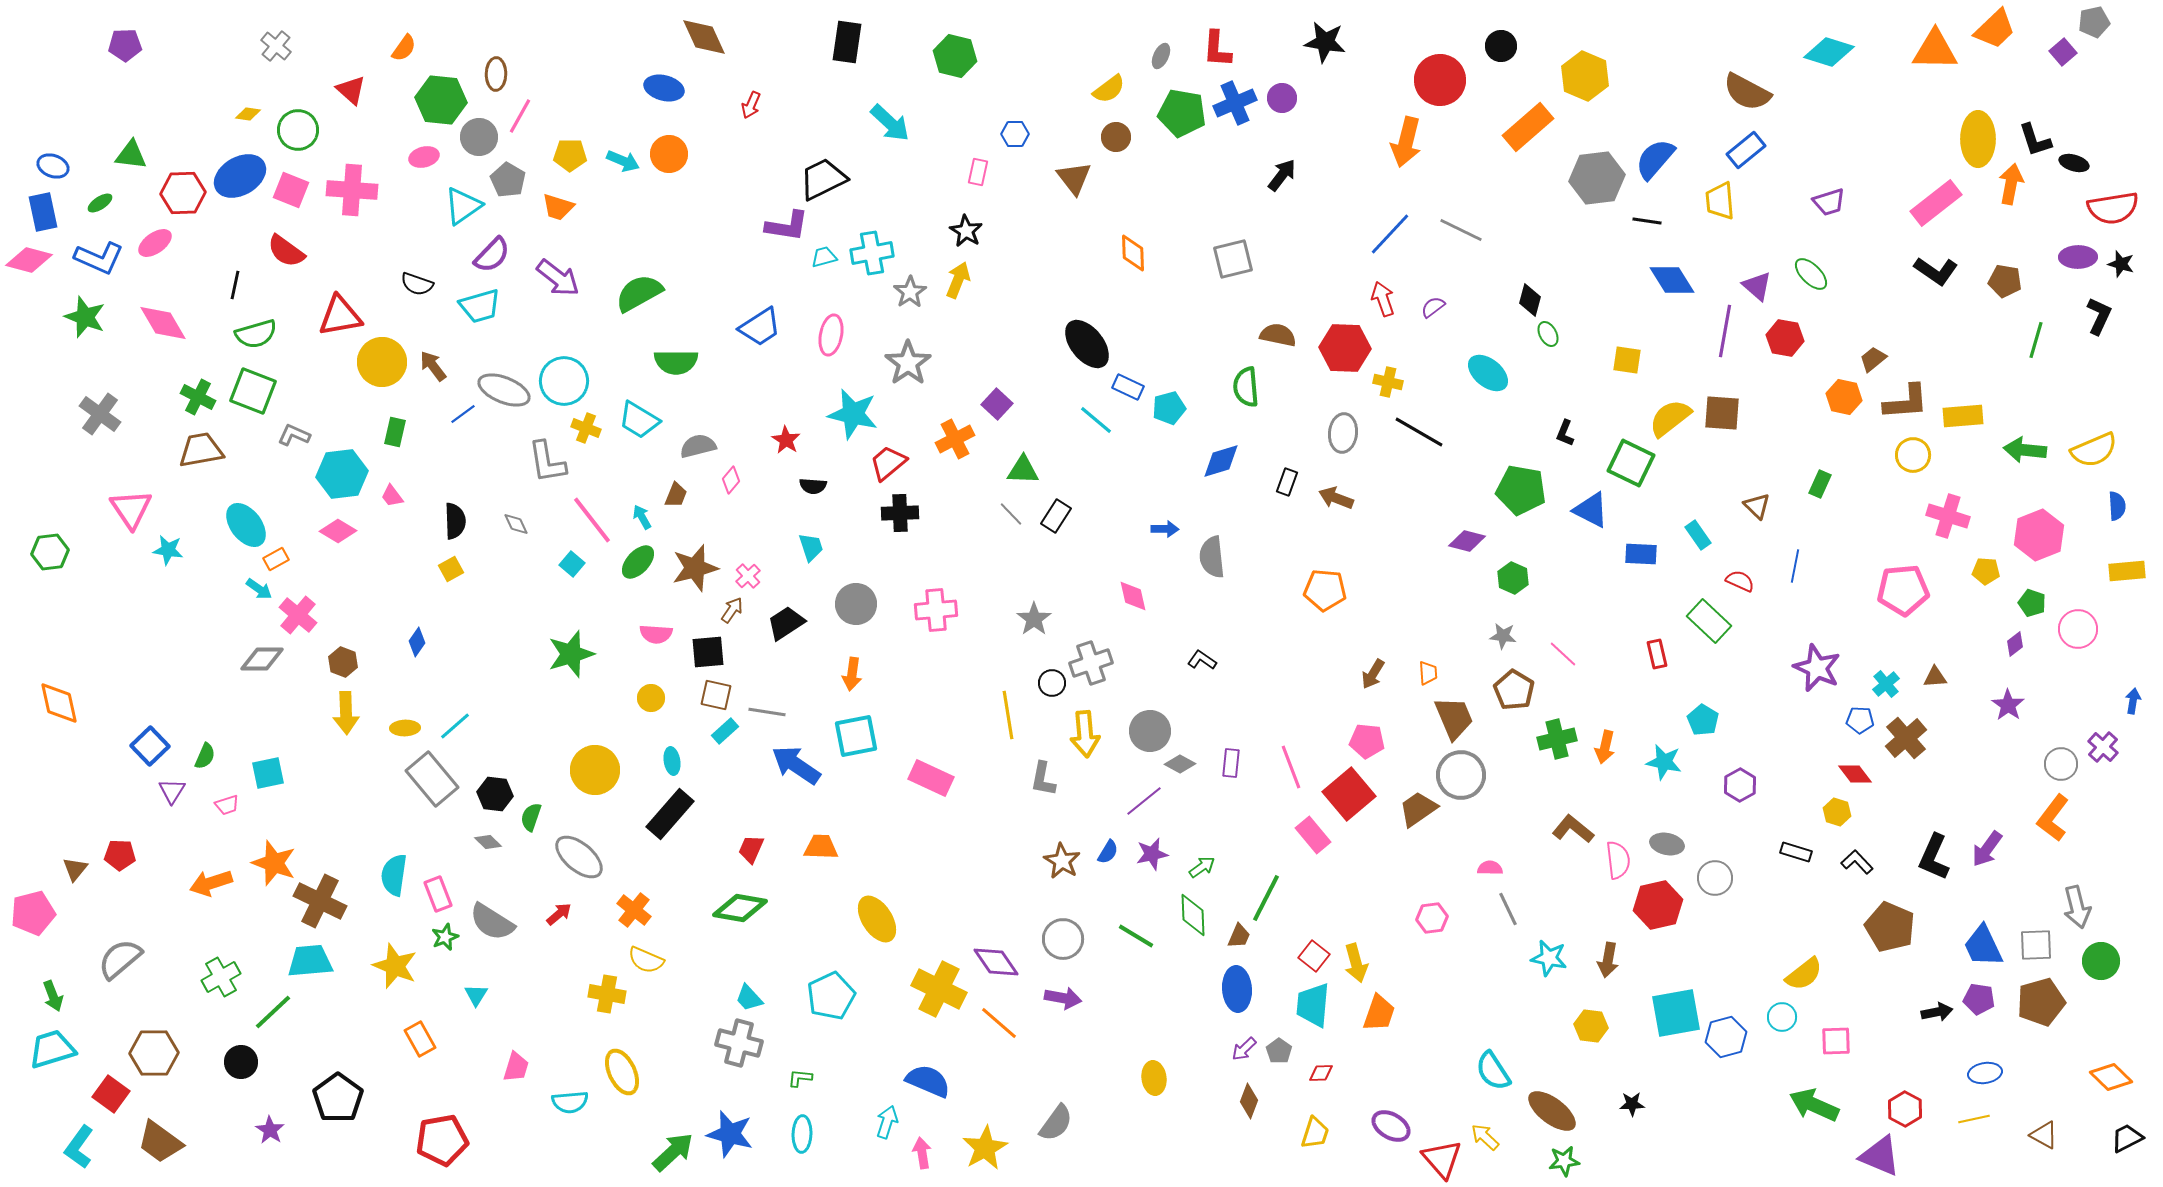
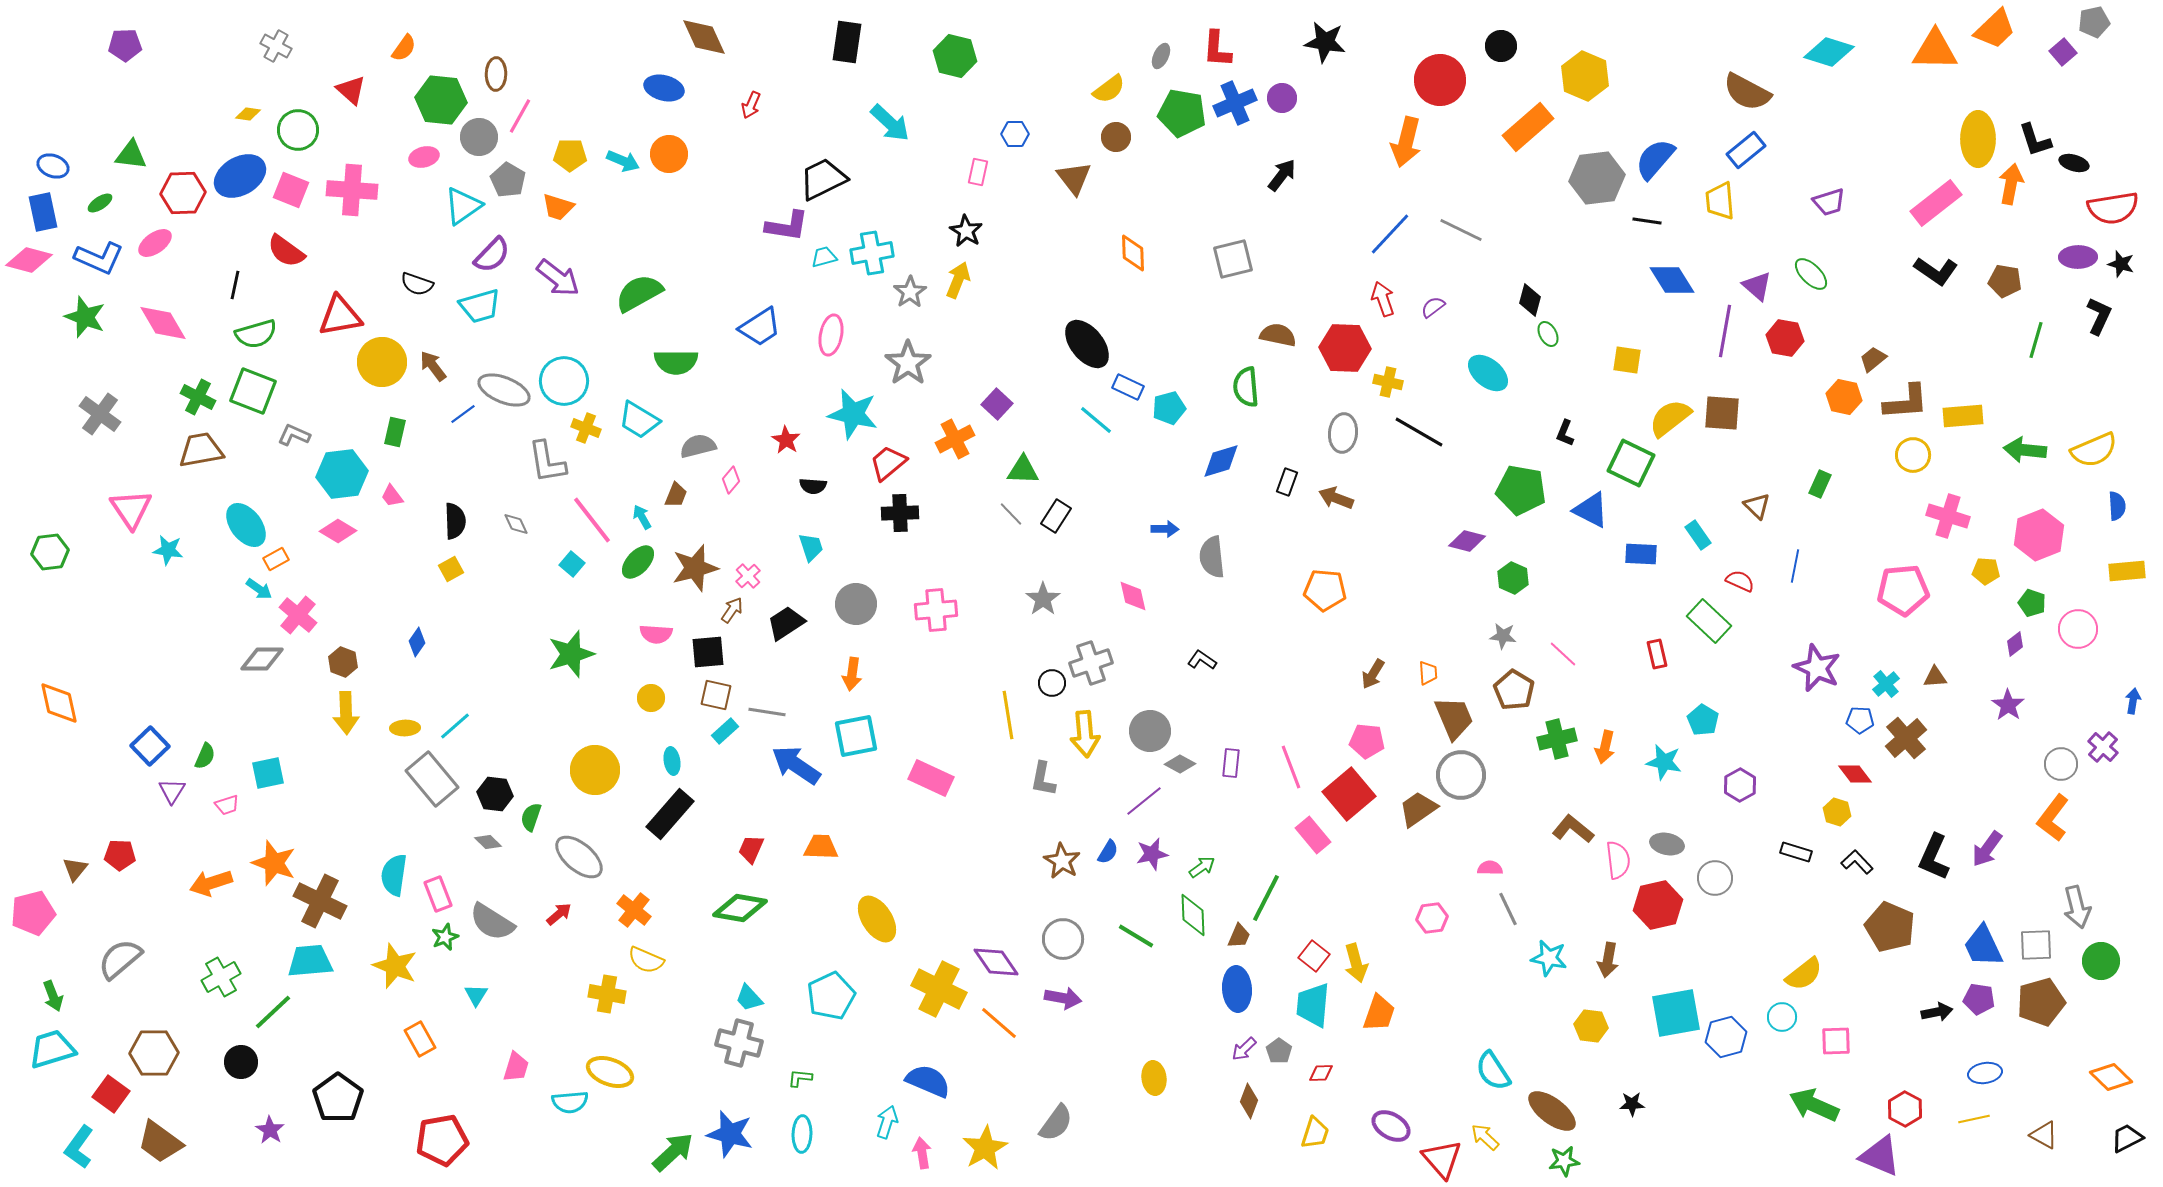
gray cross at (276, 46): rotated 12 degrees counterclockwise
gray star at (1034, 619): moved 9 px right, 20 px up
yellow ellipse at (622, 1072): moved 12 px left; rotated 45 degrees counterclockwise
